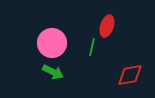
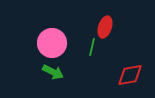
red ellipse: moved 2 px left, 1 px down
